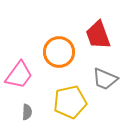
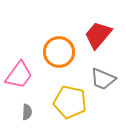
red trapezoid: rotated 60 degrees clockwise
gray trapezoid: moved 2 px left
yellow pentagon: rotated 24 degrees clockwise
